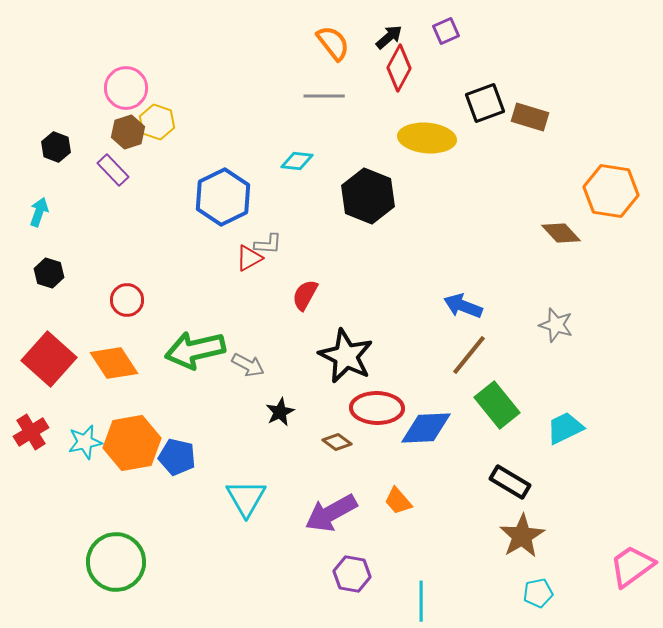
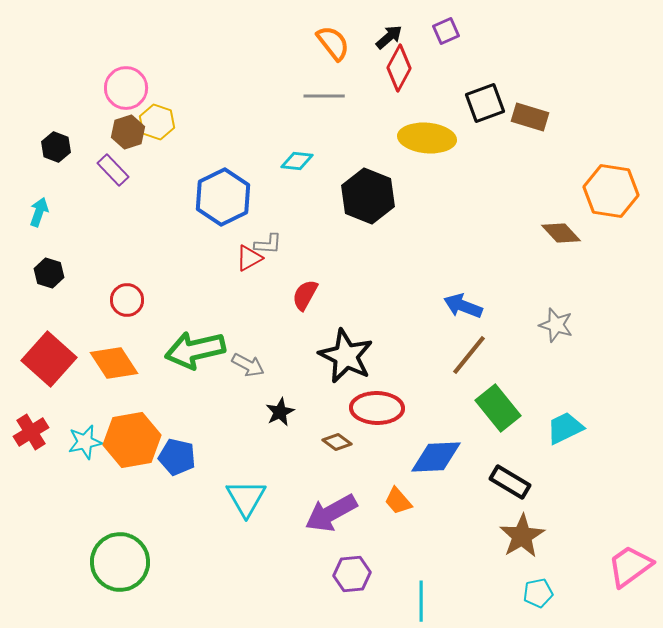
green rectangle at (497, 405): moved 1 px right, 3 px down
blue diamond at (426, 428): moved 10 px right, 29 px down
orange hexagon at (132, 443): moved 3 px up
green circle at (116, 562): moved 4 px right
pink trapezoid at (632, 566): moved 2 px left
purple hexagon at (352, 574): rotated 15 degrees counterclockwise
